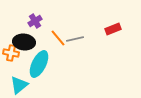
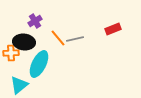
orange cross: rotated 14 degrees counterclockwise
